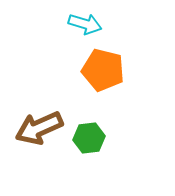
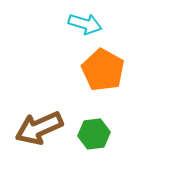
orange pentagon: rotated 15 degrees clockwise
green hexagon: moved 5 px right, 4 px up
